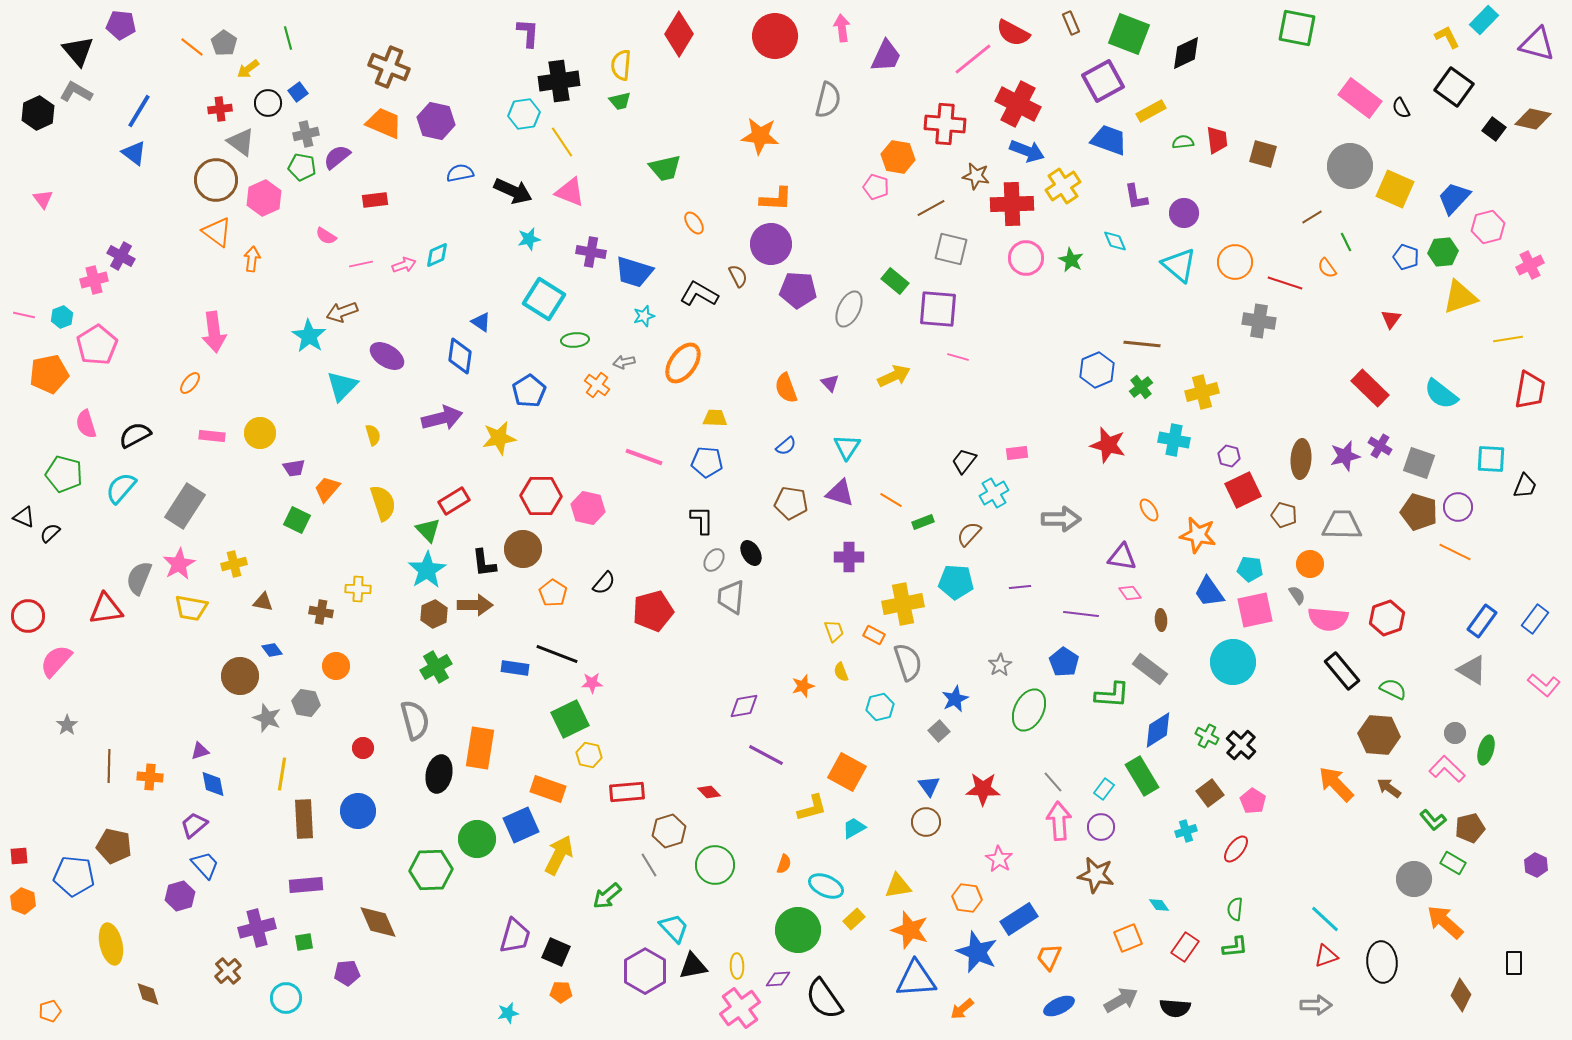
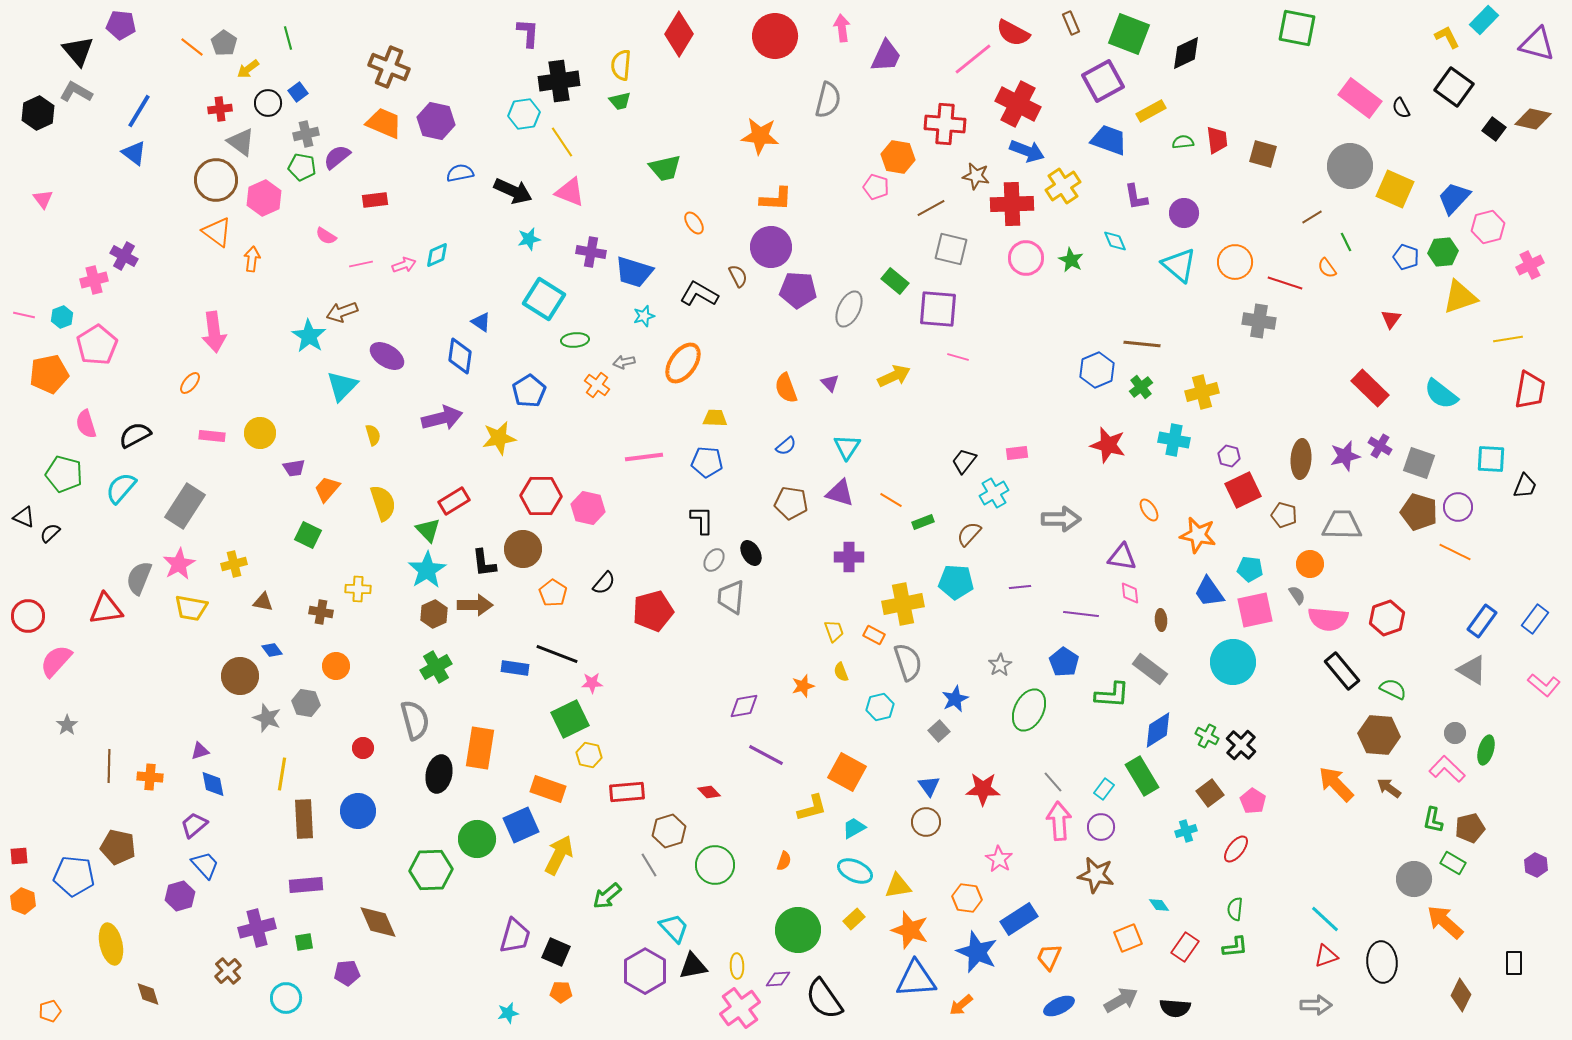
purple circle at (771, 244): moved 3 px down
purple cross at (121, 256): moved 3 px right
pink line at (644, 457): rotated 27 degrees counterclockwise
green square at (297, 520): moved 11 px right, 15 px down
pink diamond at (1130, 593): rotated 30 degrees clockwise
green L-shape at (1433, 820): rotated 52 degrees clockwise
brown pentagon at (114, 846): moved 4 px right, 1 px down
orange semicircle at (784, 864): moved 3 px up
cyan ellipse at (826, 886): moved 29 px right, 15 px up
orange arrow at (962, 1009): moved 1 px left, 4 px up
